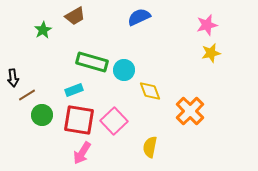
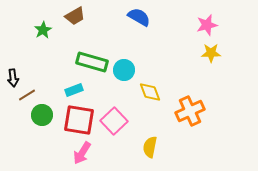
blue semicircle: rotated 55 degrees clockwise
yellow star: rotated 12 degrees clockwise
yellow diamond: moved 1 px down
orange cross: rotated 20 degrees clockwise
